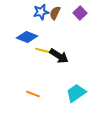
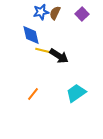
purple square: moved 2 px right, 1 px down
blue diamond: moved 4 px right, 2 px up; rotated 55 degrees clockwise
orange line: rotated 72 degrees counterclockwise
